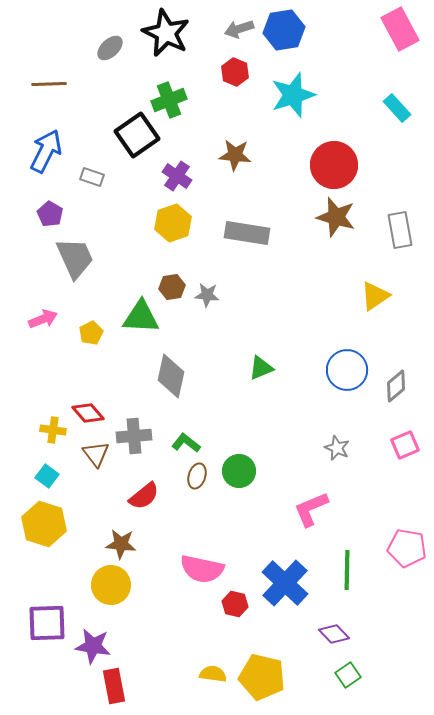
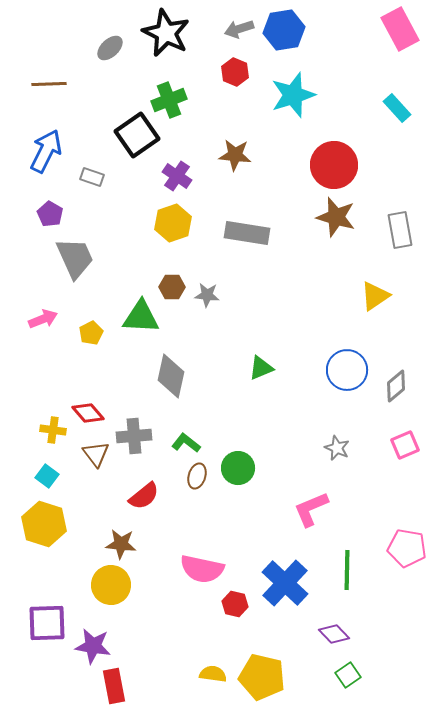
brown hexagon at (172, 287): rotated 10 degrees clockwise
green circle at (239, 471): moved 1 px left, 3 px up
